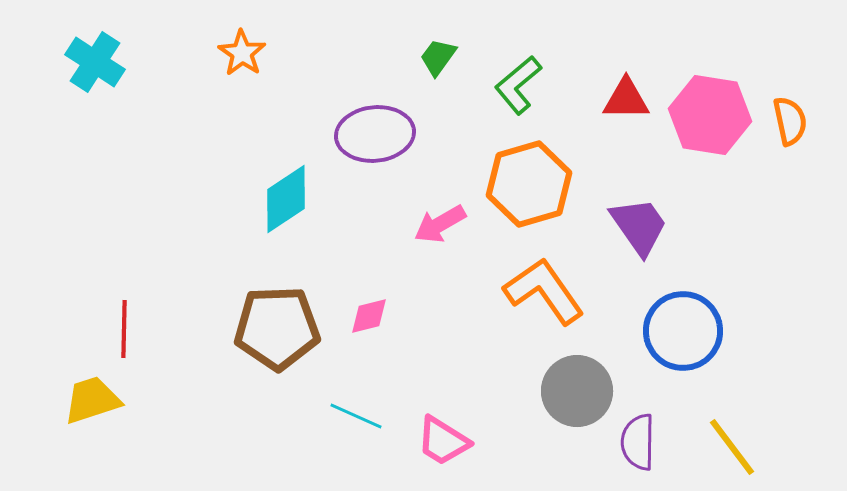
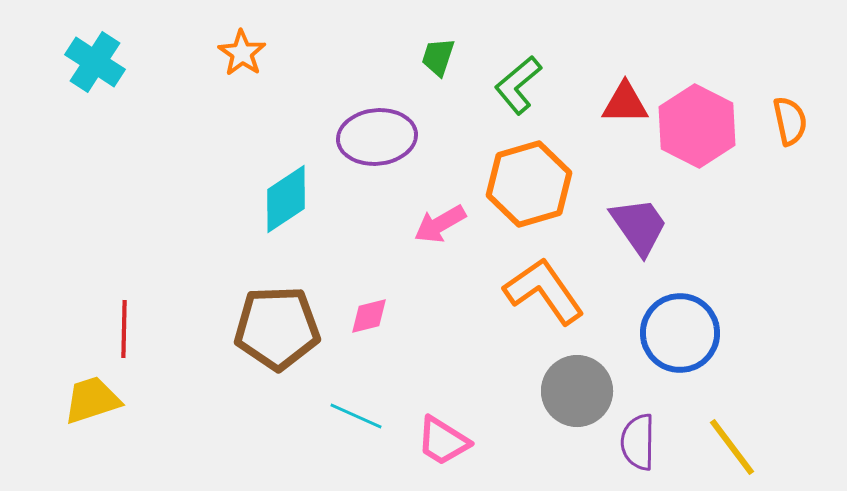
green trapezoid: rotated 18 degrees counterclockwise
red triangle: moved 1 px left, 4 px down
pink hexagon: moved 13 px left, 11 px down; rotated 18 degrees clockwise
purple ellipse: moved 2 px right, 3 px down
blue circle: moved 3 px left, 2 px down
